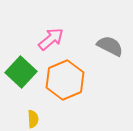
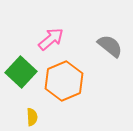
gray semicircle: rotated 12 degrees clockwise
orange hexagon: moved 1 px left, 1 px down
yellow semicircle: moved 1 px left, 2 px up
